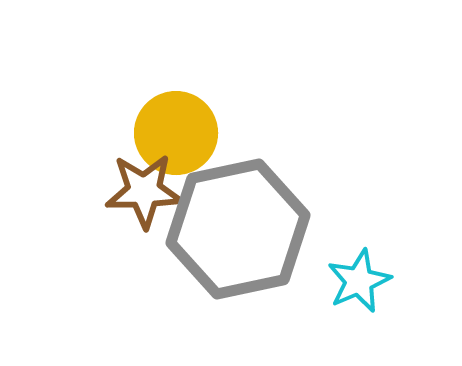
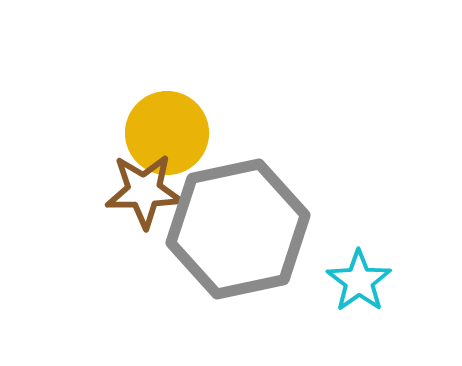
yellow circle: moved 9 px left
cyan star: rotated 12 degrees counterclockwise
